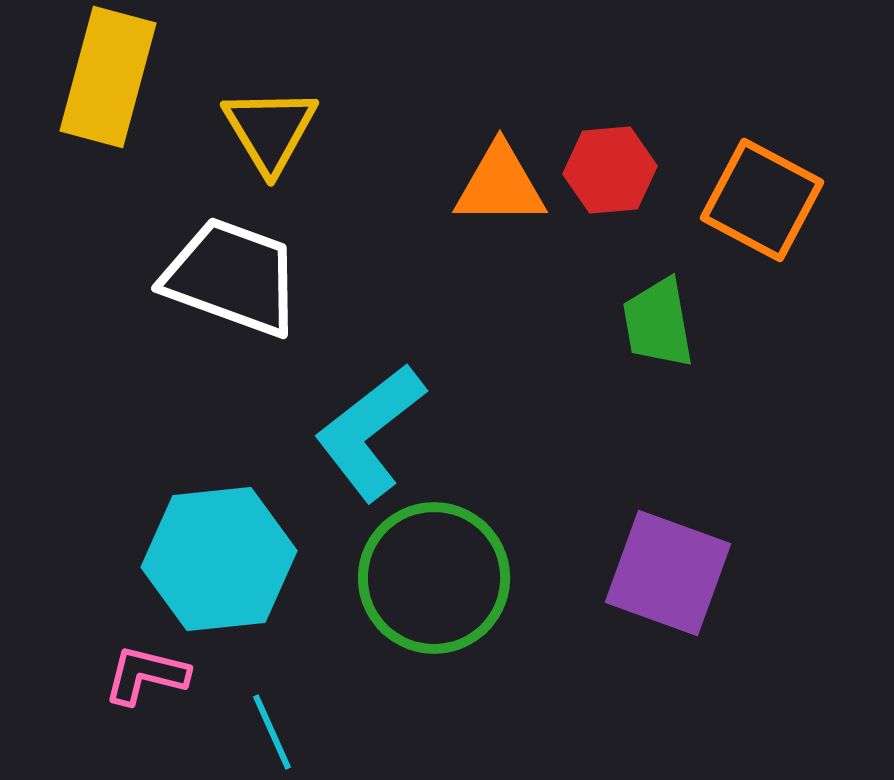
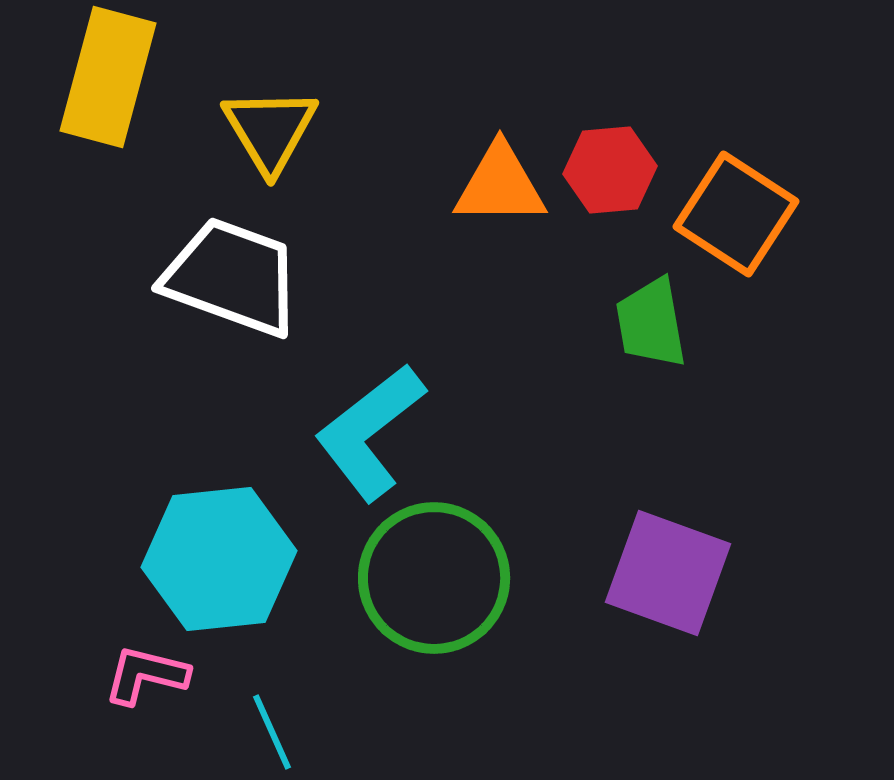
orange square: moved 26 px left, 14 px down; rotated 5 degrees clockwise
green trapezoid: moved 7 px left
